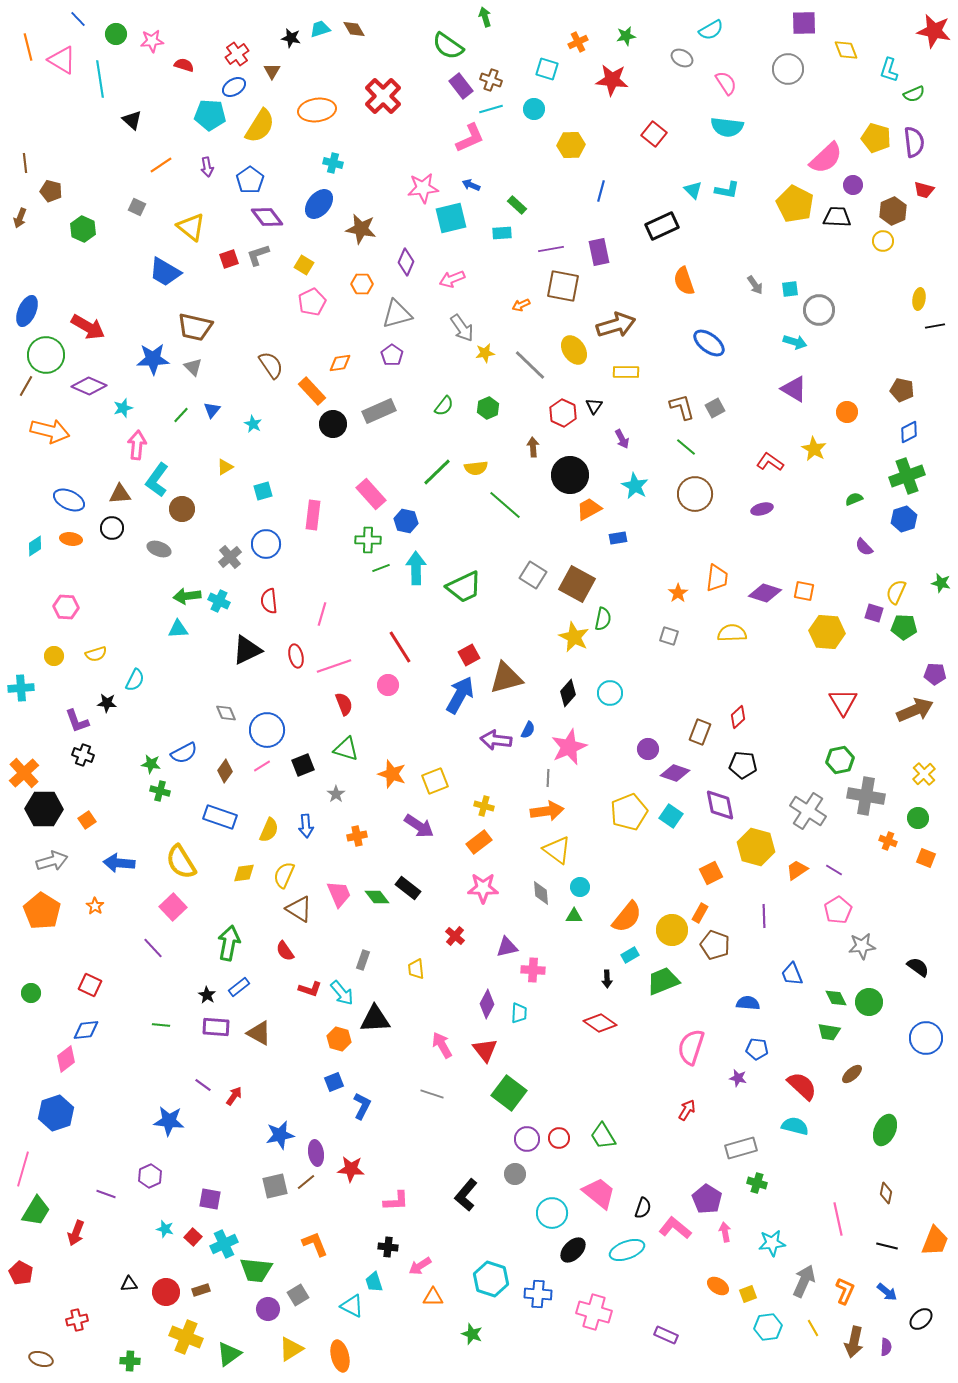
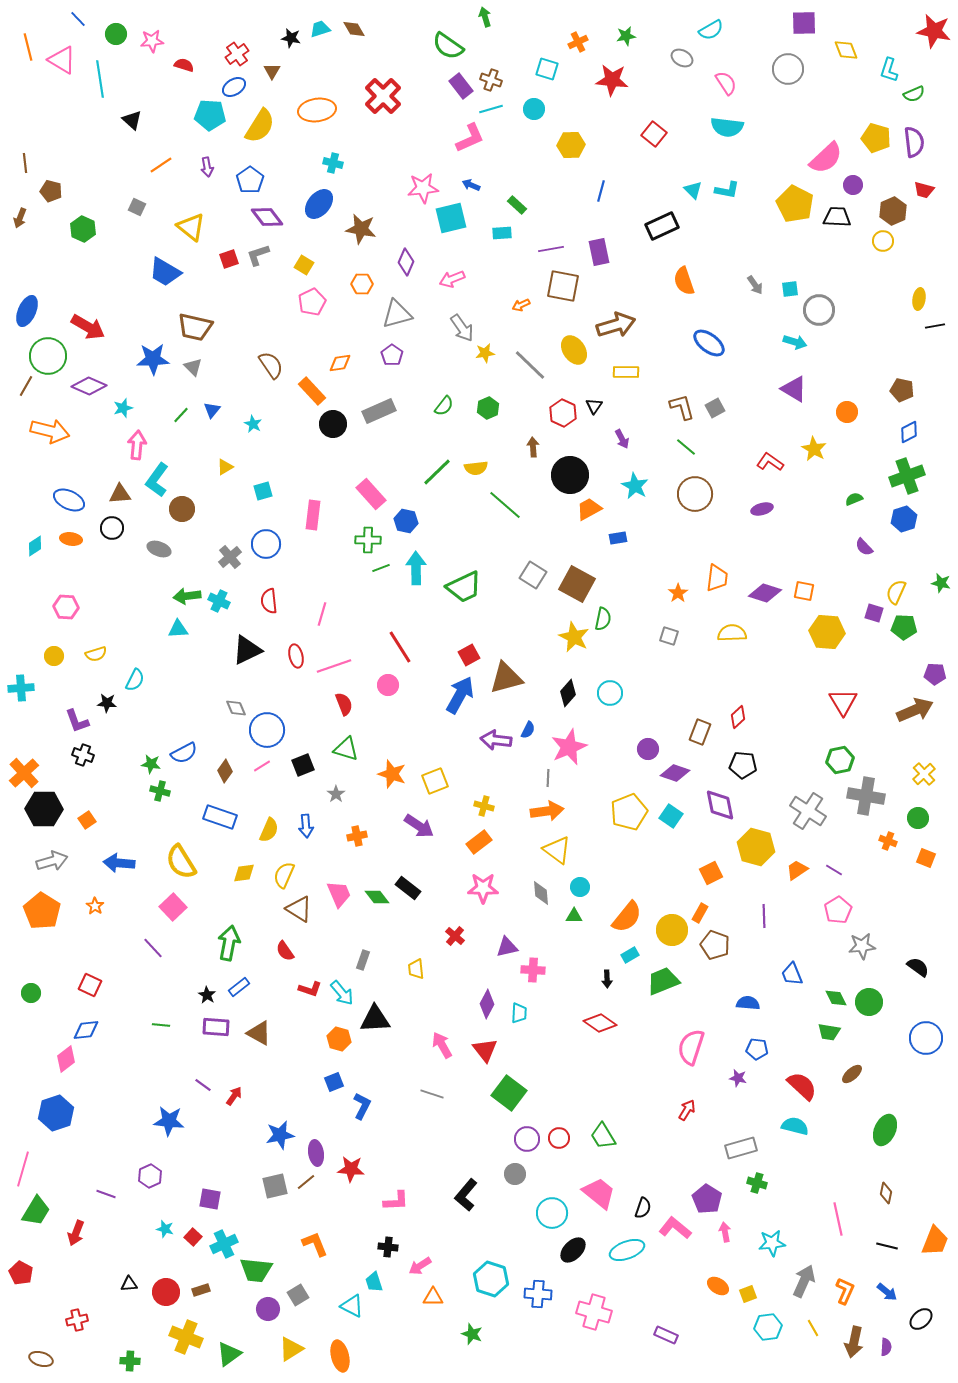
green circle at (46, 355): moved 2 px right, 1 px down
gray diamond at (226, 713): moved 10 px right, 5 px up
